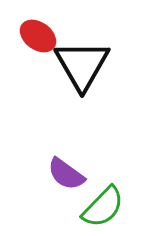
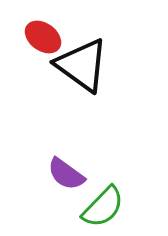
red ellipse: moved 5 px right, 1 px down
black triangle: rotated 24 degrees counterclockwise
